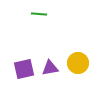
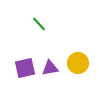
green line: moved 10 px down; rotated 42 degrees clockwise
purple square: moved 1 px right, 1 px up
